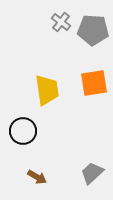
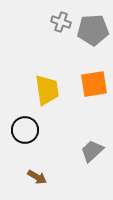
gray cross: rotated 18 degrees counterclockwise
gray pentagon: rotated 8 degrees counterclockwise
orange square: moved 1 px down
black circle: moved 2 px right, 1 px up
gray trapezoid: moved 22 px up
